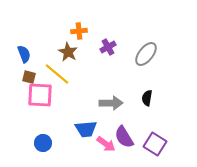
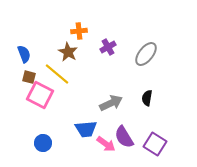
pink square: rotated 24 degrees clockwise
gray arrow: rotated 25 degrees counterclockwise
